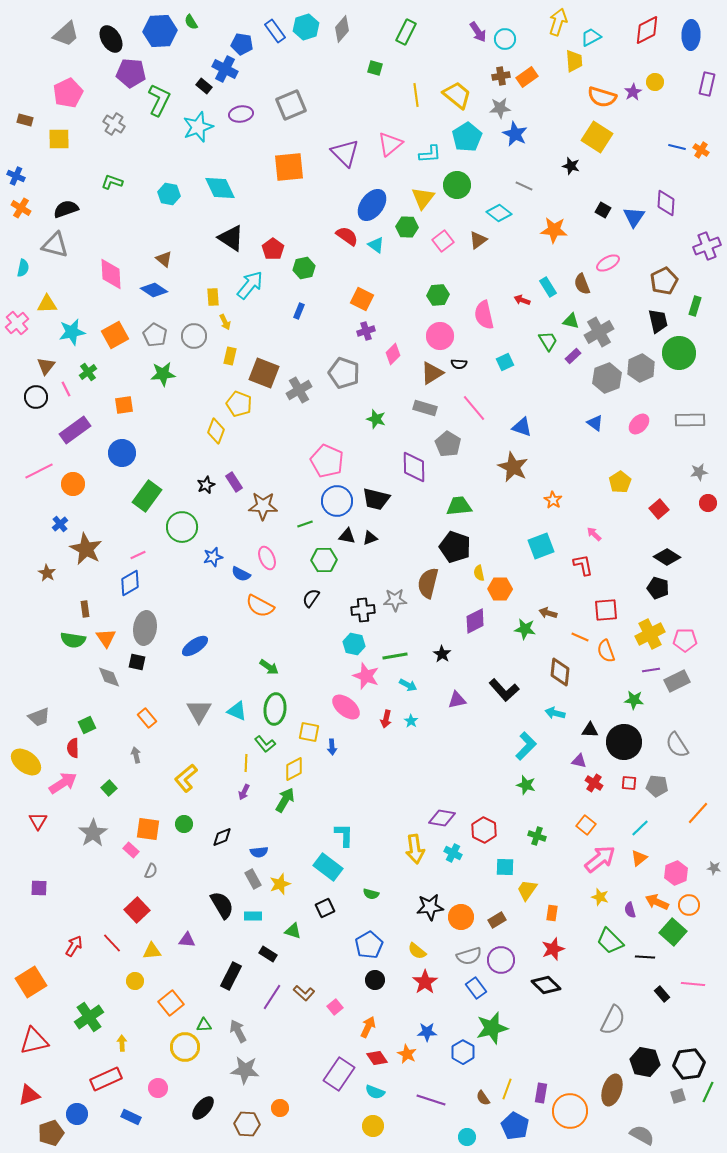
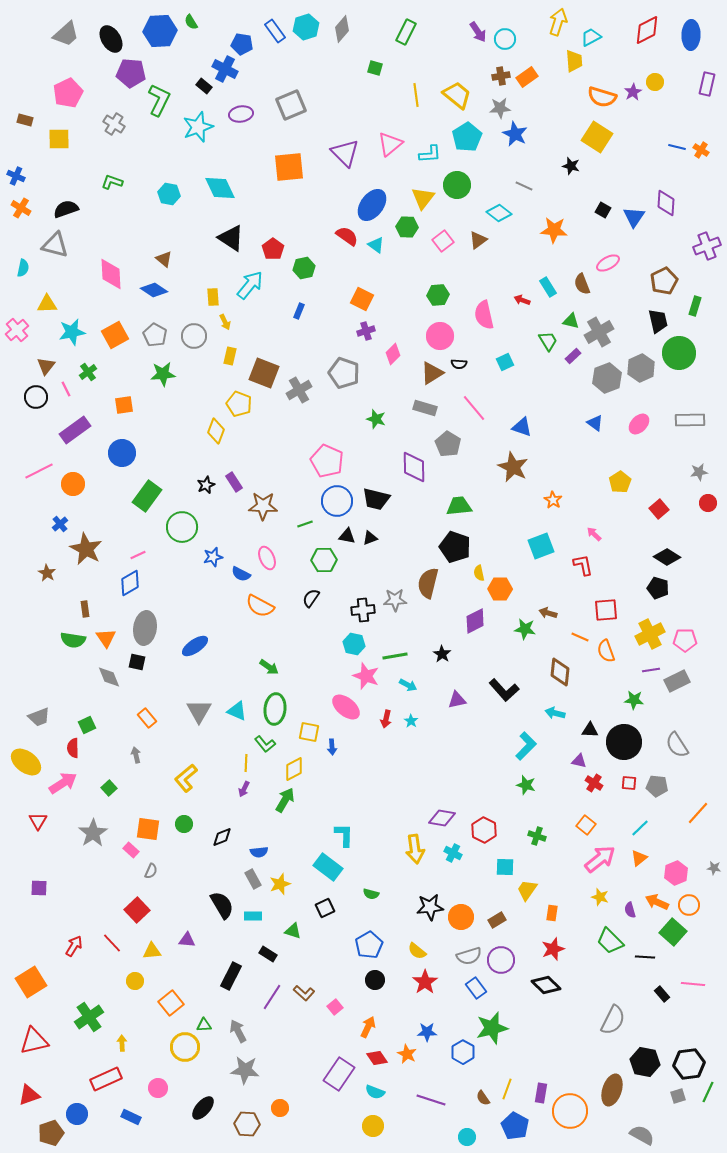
pink cross at (17, 323): moved 7 px down
purple arrow at (244, 792): moved 3 px up
